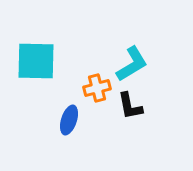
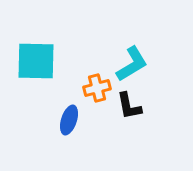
black L-shape: moved 1 px left
